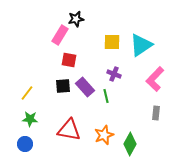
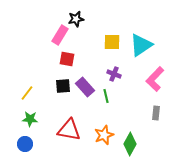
red square: moved 2 px left, 1 px up
